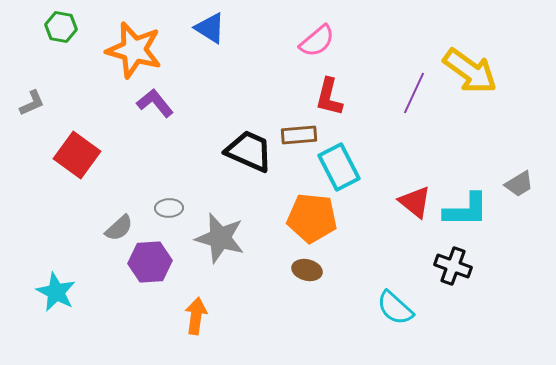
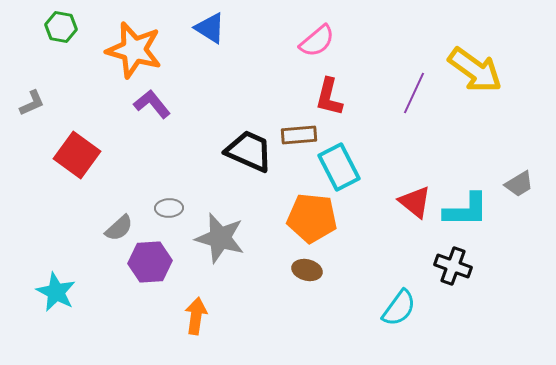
yellow arrow: moved 5 px right, 1 px up
purple L-shape: moved 3 px left, 1 px down
cyan semicircle: moved 4 px right; rotated 96 degrees counterclockwise
